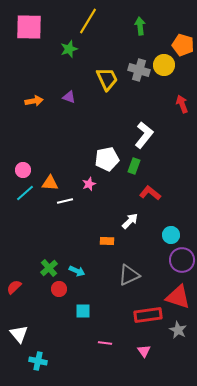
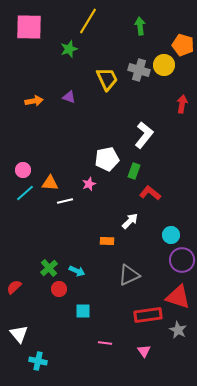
red arrow: rotated 30 degrees clockwise
green rectangle: moved 5 px down
